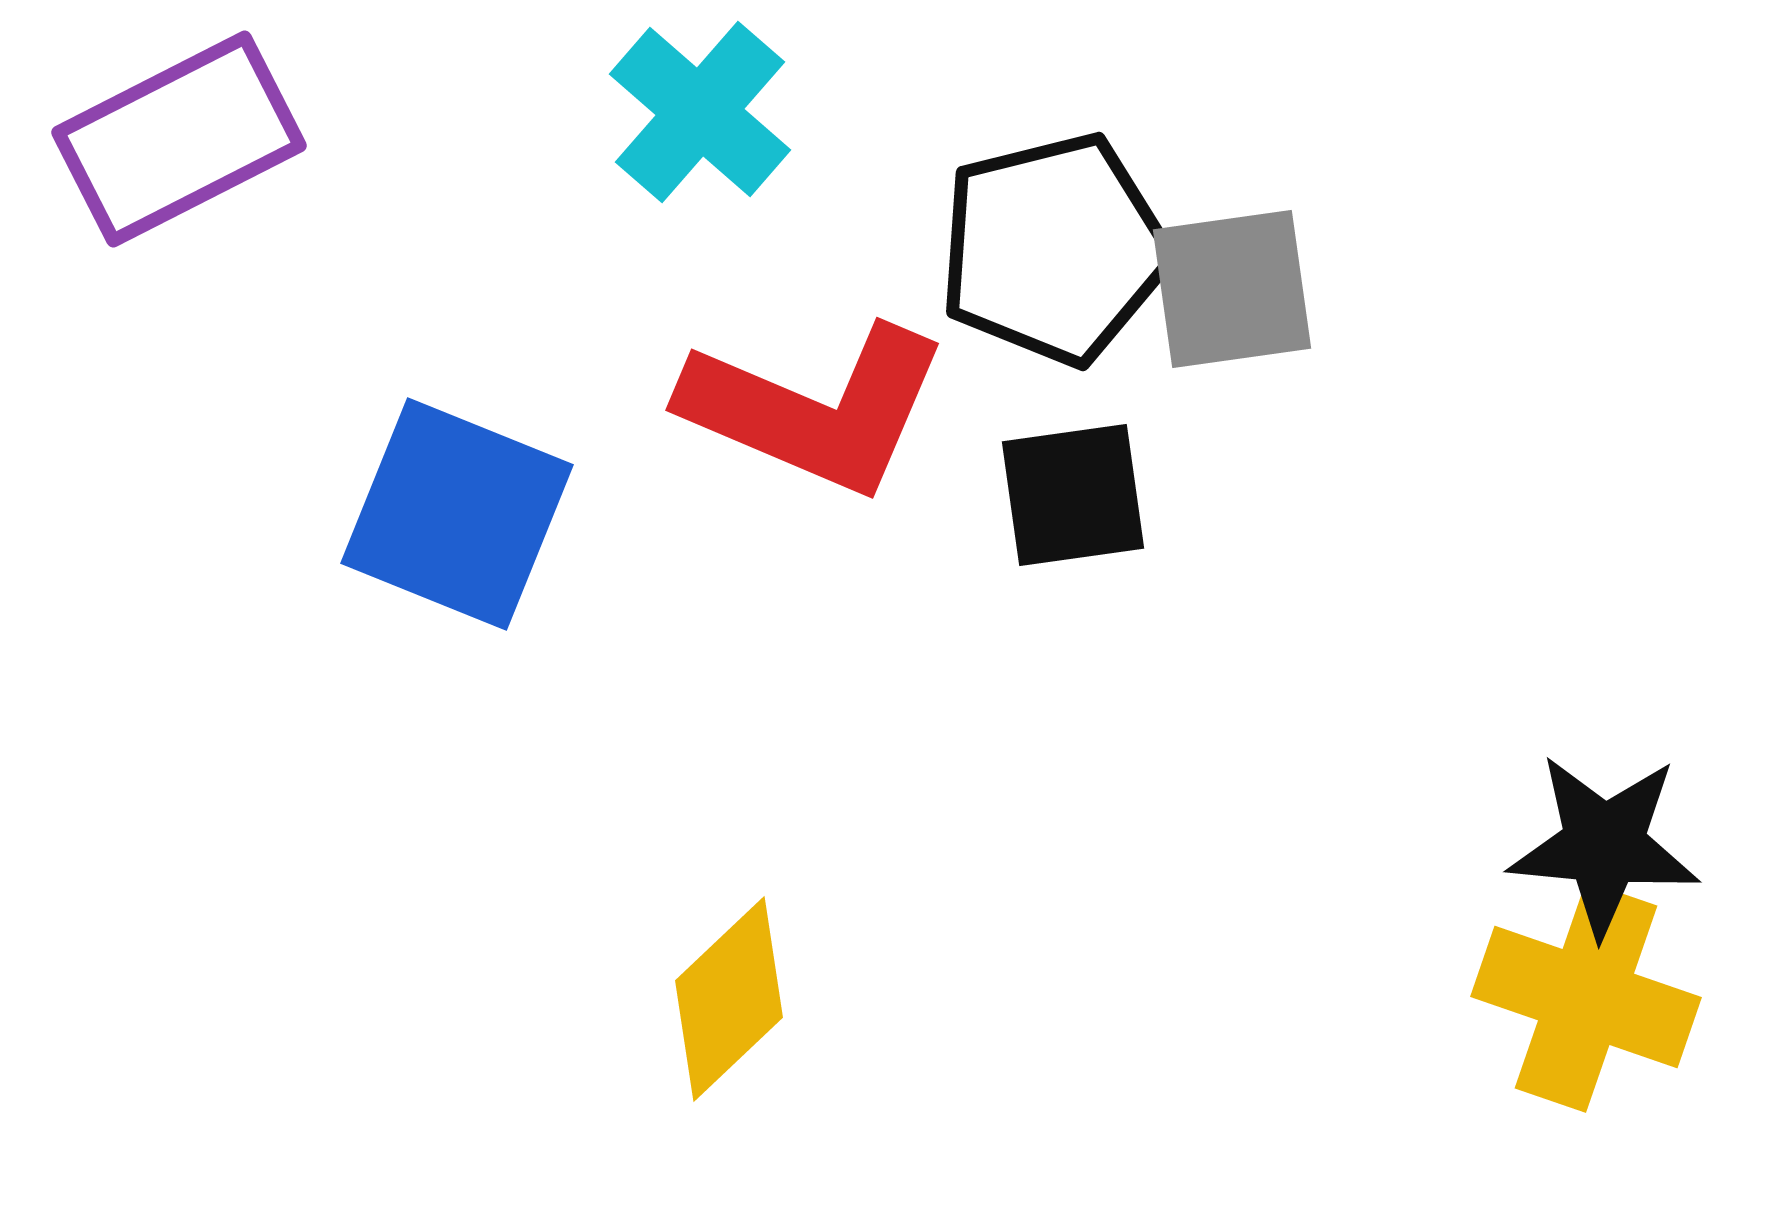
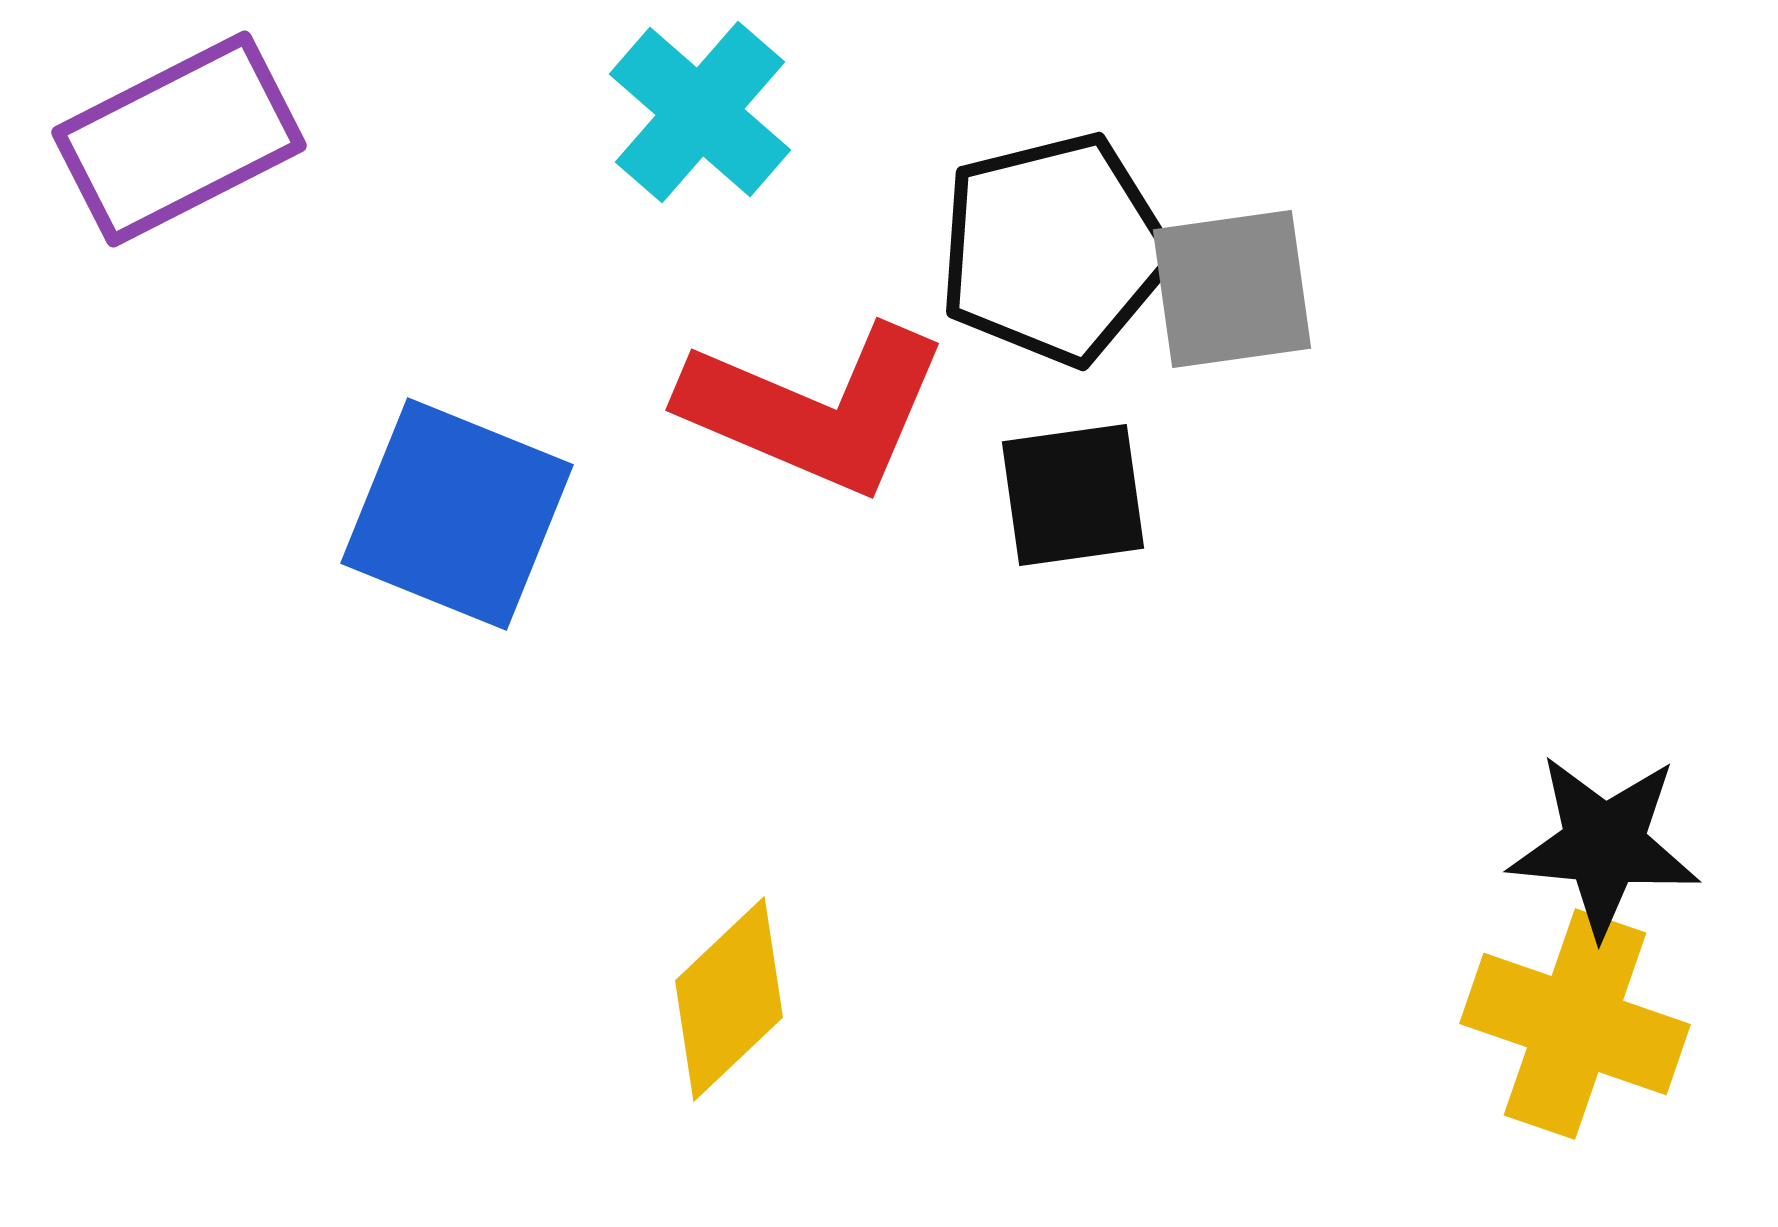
yellow cross: moved 11 px left, 27 px down
